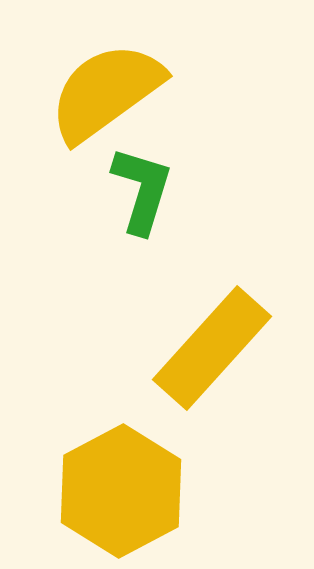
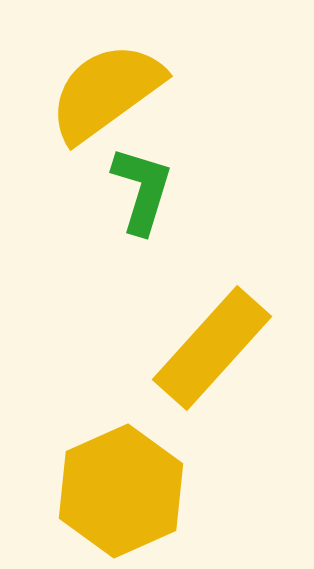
yellow hexagon: rotated 4 degrees clockwise
